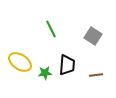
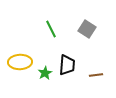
gray square: moved 6 px left, 7 px up
yellow ellipse: rotated 35 degrees counterclockwise
green star: rotated 24 degrees counterclockwise
